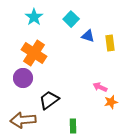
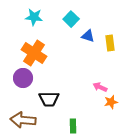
cyan star: rotated 30 degrees counterclockwise
black trapezoid: moved 1 px up; rotated 145 degrees counterclockwise
brown arrow: rotated 10 degrees clockwise
